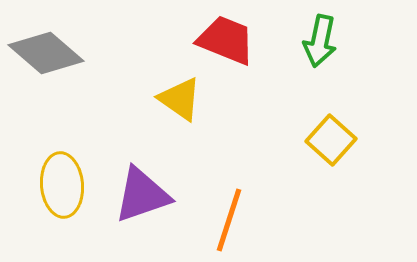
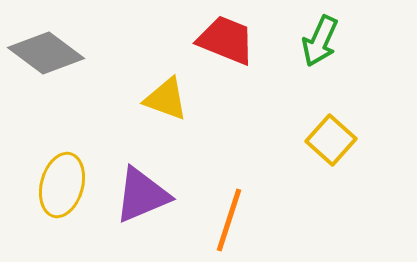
green arrow: rotated 12 degrees clockwise
gray diamond: rotated 4 degrees counterclockwise
yellow triangle: moved 14 px left; rotated 15 degrees counterclockwise
yellow ellipse: rotated 20 degrees clockwise
purple triangle: rotated 4 degrees counterclockwise
